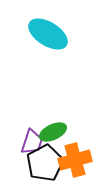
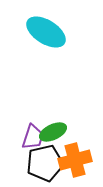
cyan ellipse: moved 2 px left, 2 px up
purple trapezoid: moved 1 px right, 5 px up
black pentagon: rotated 15 degrees clockwise
